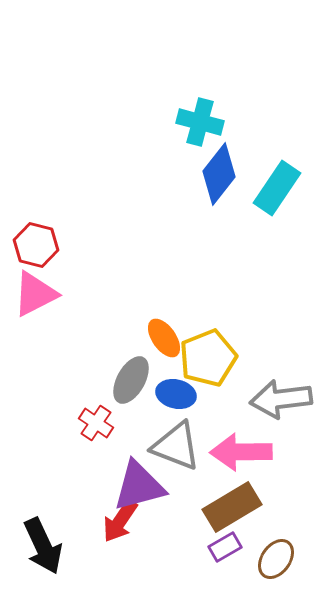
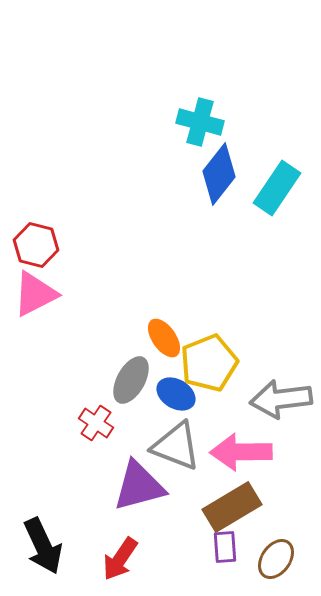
yellow pentagon: moved 1 px right, 5 px down
blue ellipse: rotated 18 degrees clockwise
red arrow: moved 38 px down
purple rectangle: rotated 64 degrees counterclockwise
